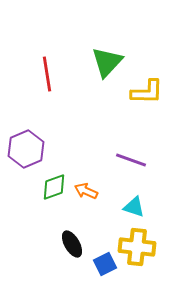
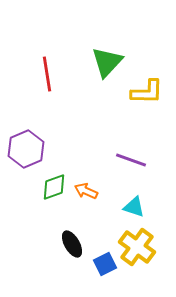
yellow cross: rotated 30 degrees clockwise
